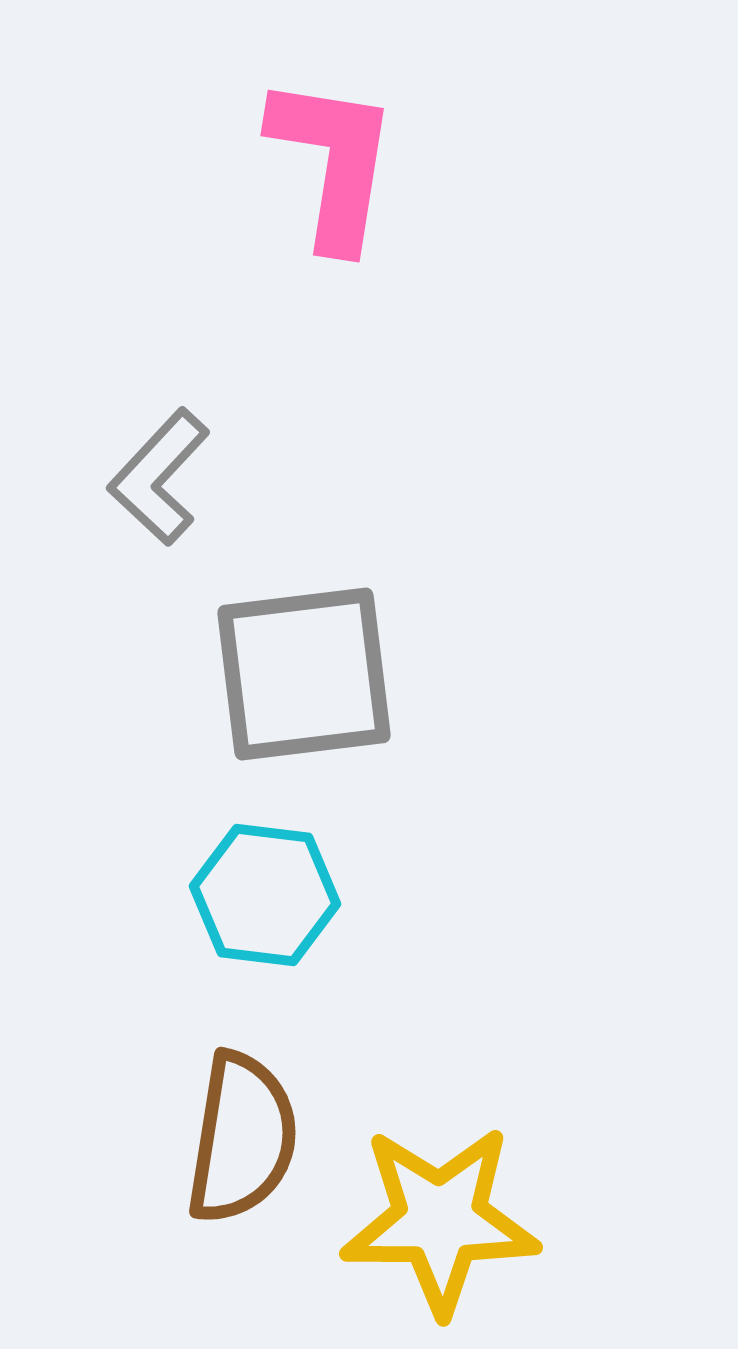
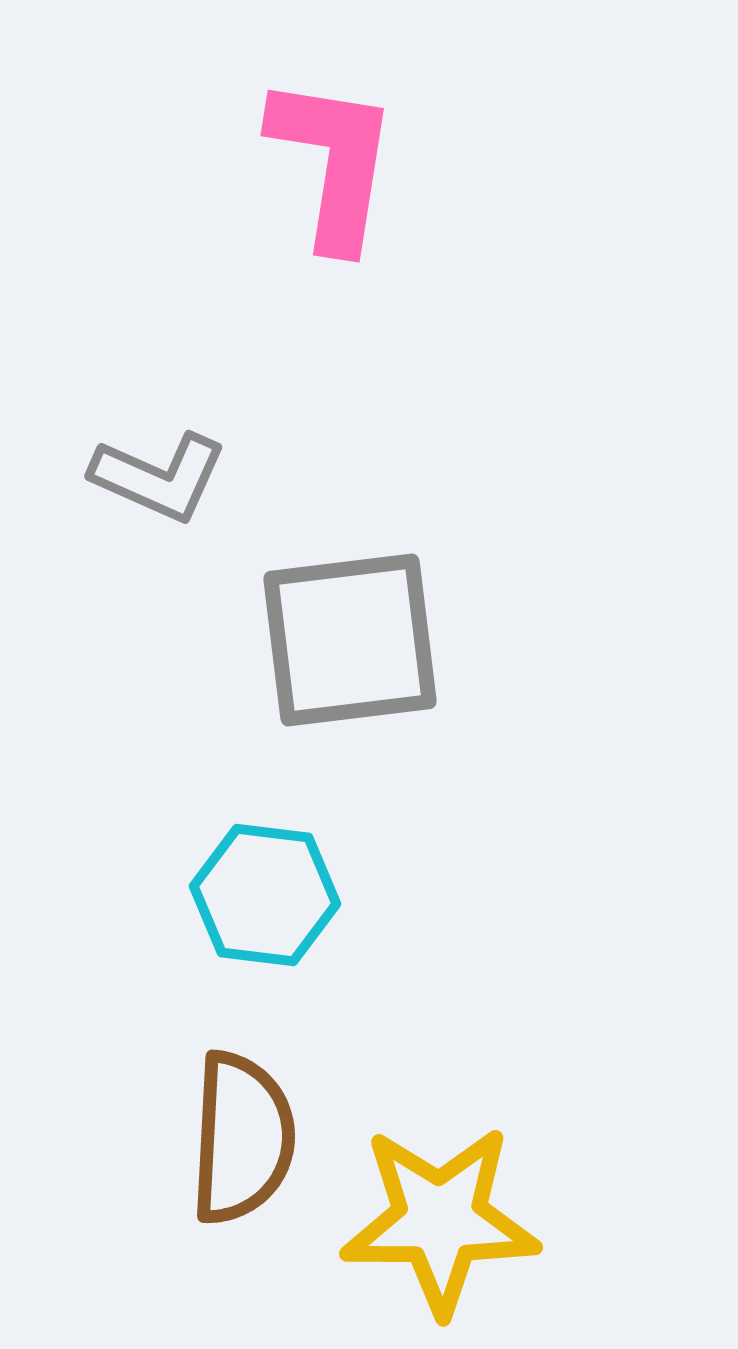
gray L-shape: rotated 109 degrees counterclockwise
gray square: moved 46 px right, 34 px up
brown semicircle: rotated 6 degrees counterclockwise
